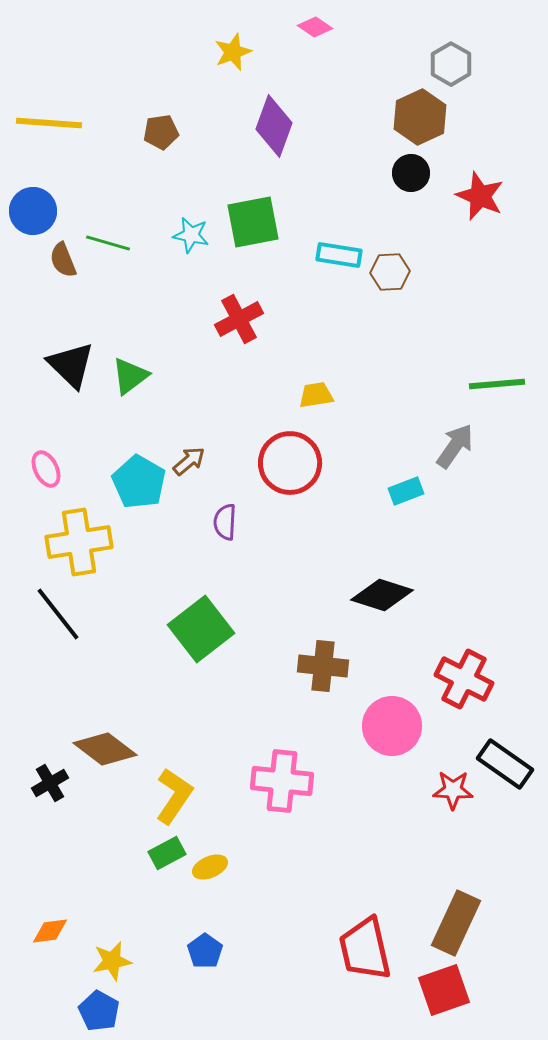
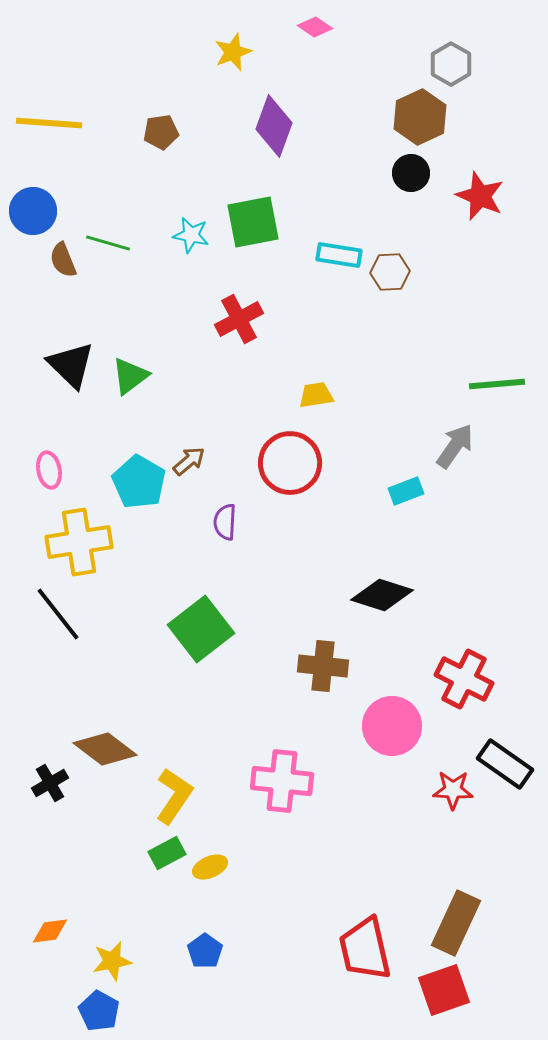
pink ellipse at (46, 469): moved 3 px right, 1 px down; rotated 15 degrees clockwise
